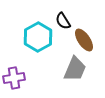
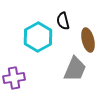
black semicircle: rotated 18 degrees clockwise
brown ellipse: moved 4 px right; rotated 20 degrees clockwise
